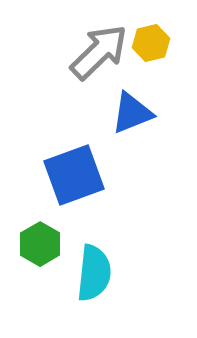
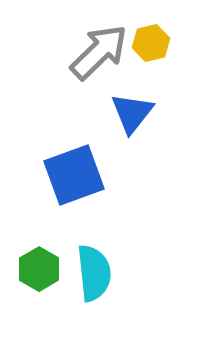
blue triangle: rotated 30 degrees counterclockwise
green hexagon: moved 1 px left, 25 px down
cyan semicircle: rotated 12 degrees counterclockwise
